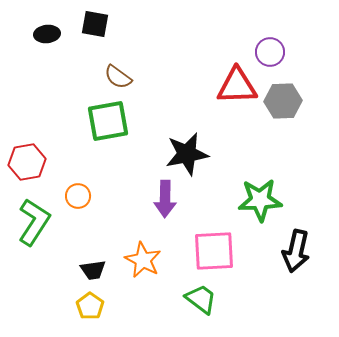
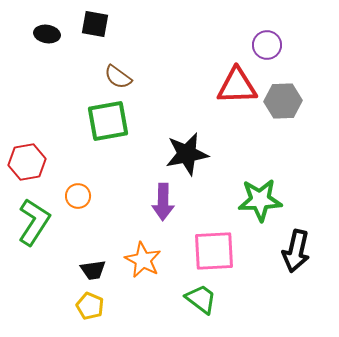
black ellipse: rotated 15 degrees clockwise
purple circle: moved 3 px left, 7 px up
purple arrow: moved 2 px left, 3 px down
yellow pentagon: rotated 12 degrees counterclockwise
